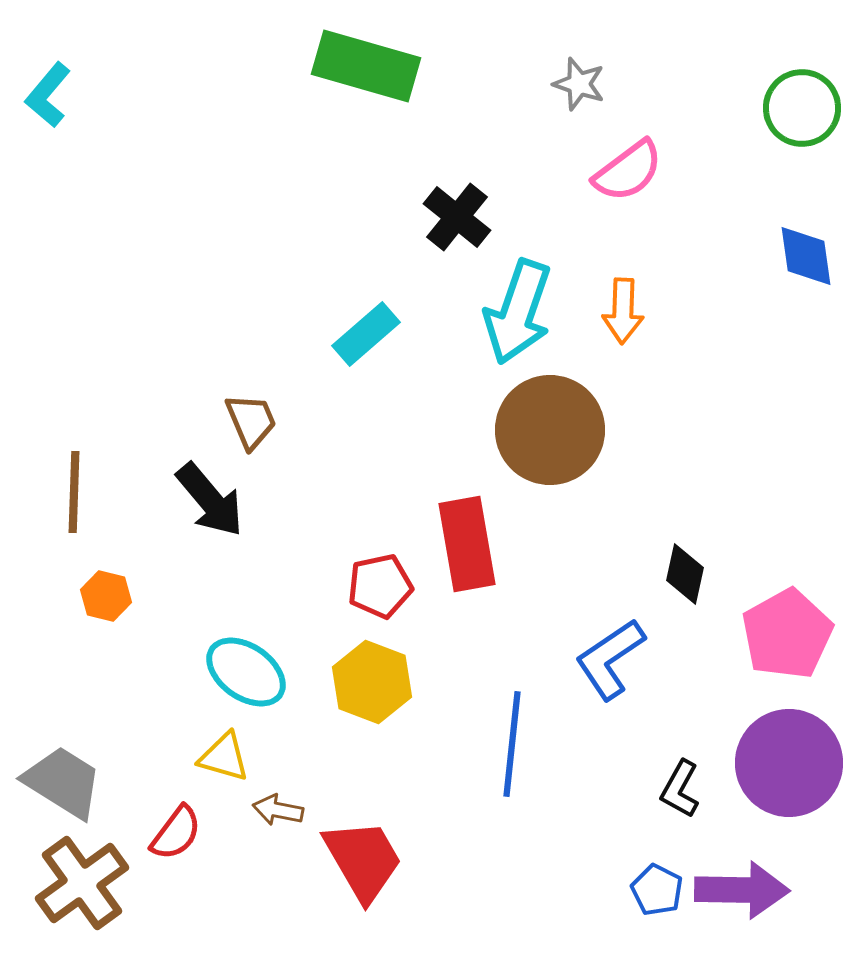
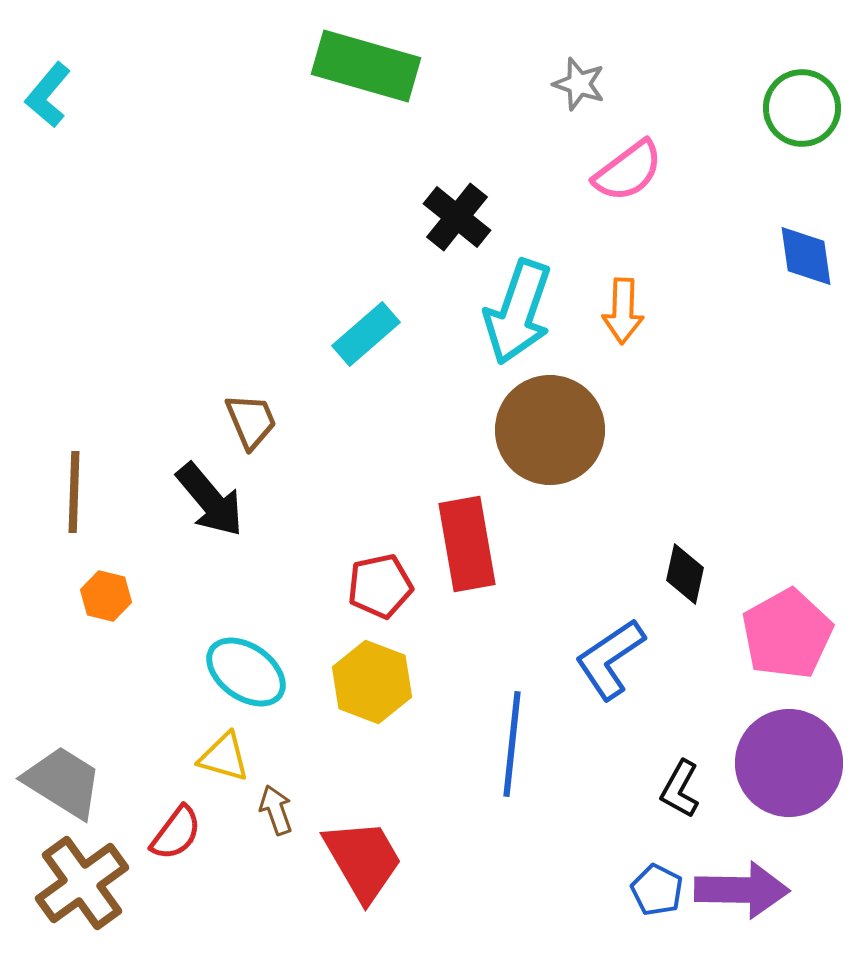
brown arrow: moved 2 px left; rotated 60 degrees clockwise
